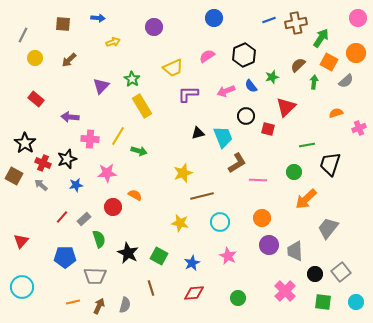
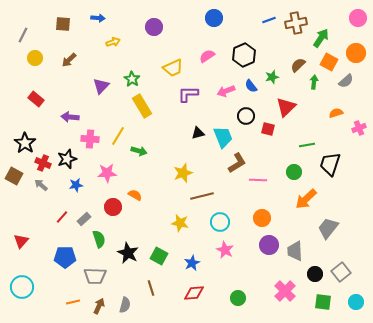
pink star at (228, 256): moved 3 px left, 6 px up
